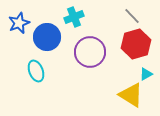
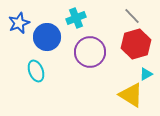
cyan cross: moved 2 px right, 1 px down
